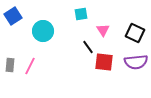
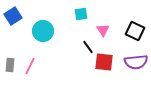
black square: moved 2 px up
